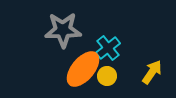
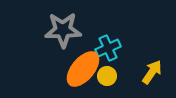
cyan cross: rotated 15 degrees clockwise
